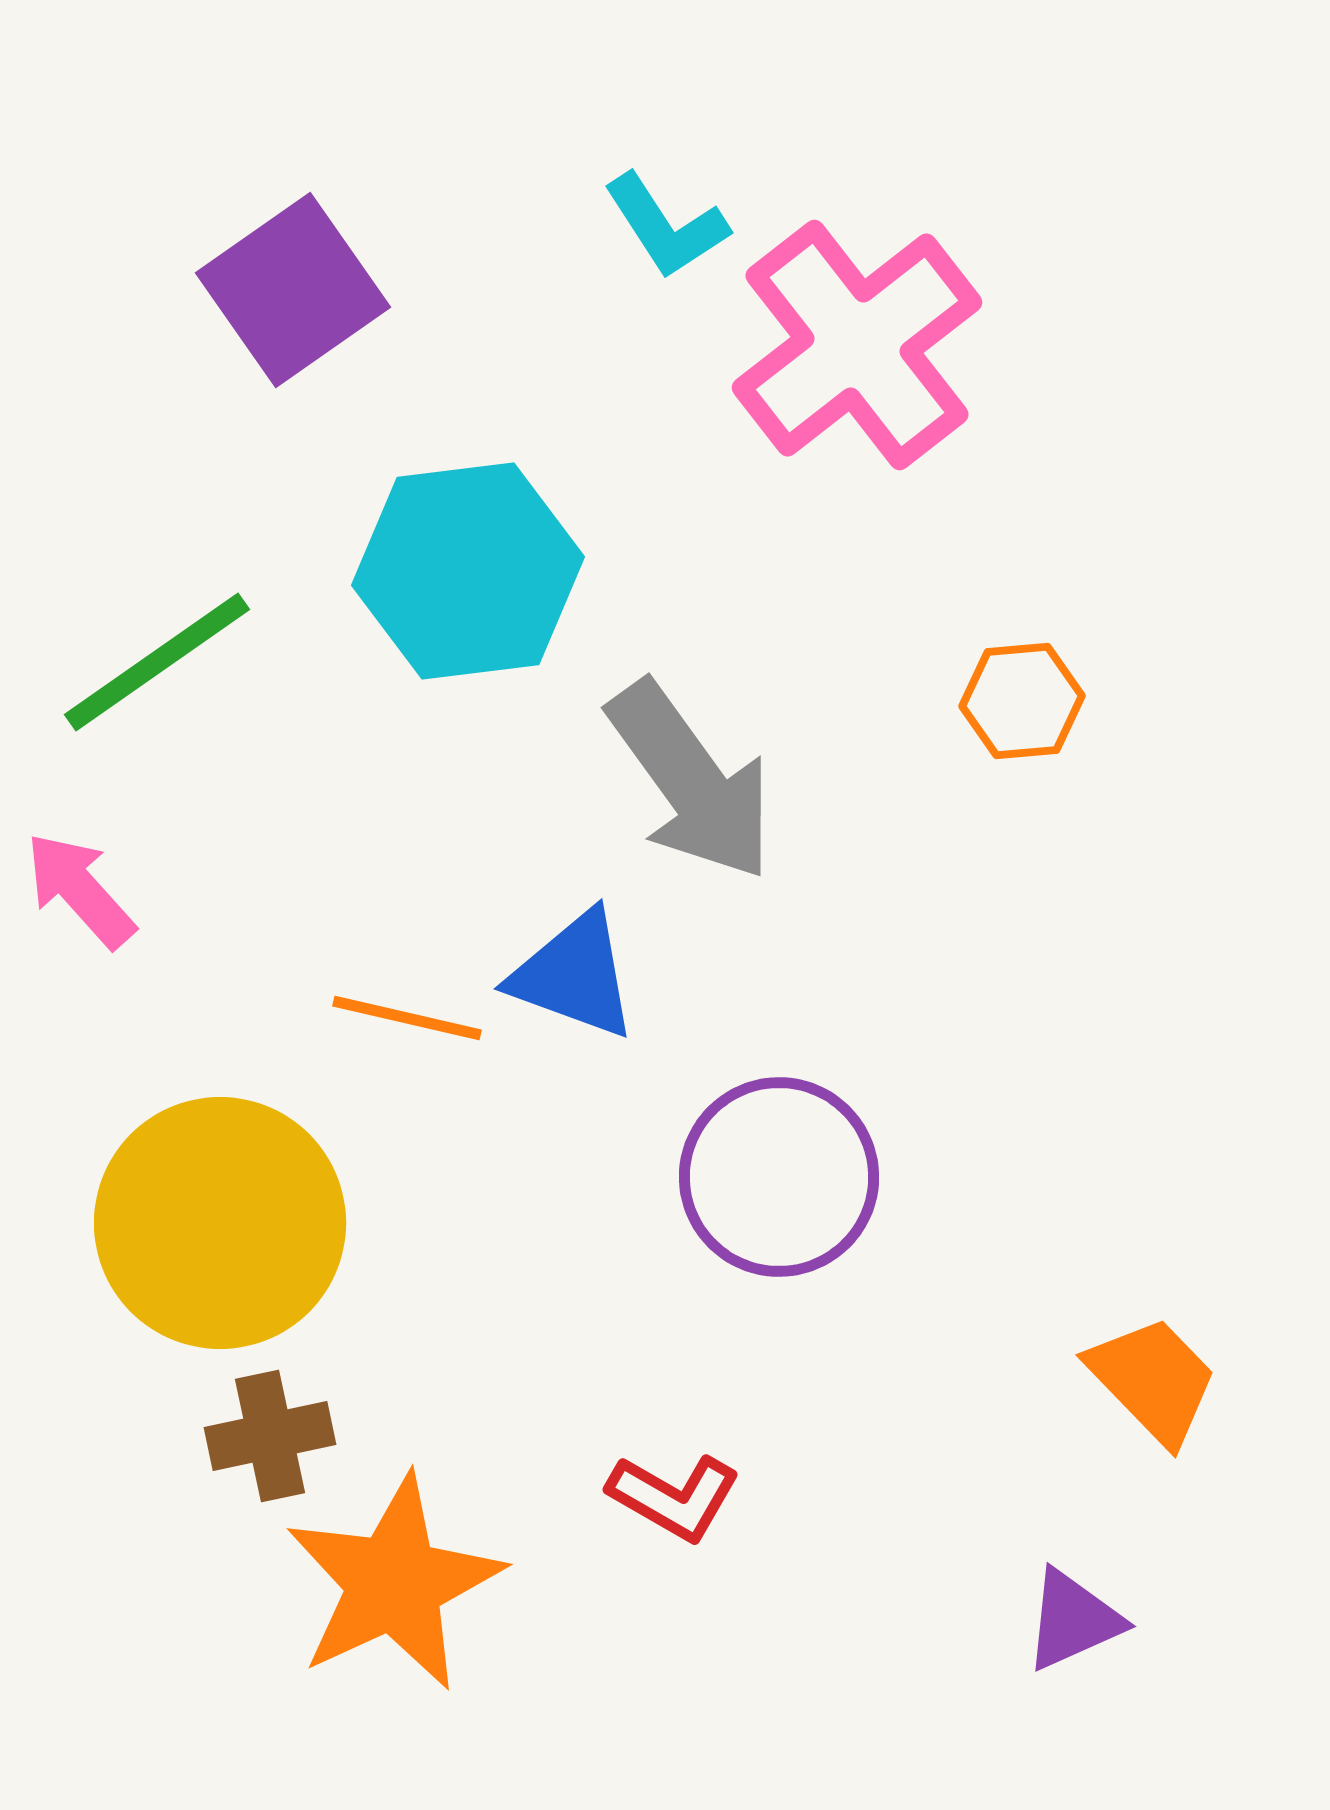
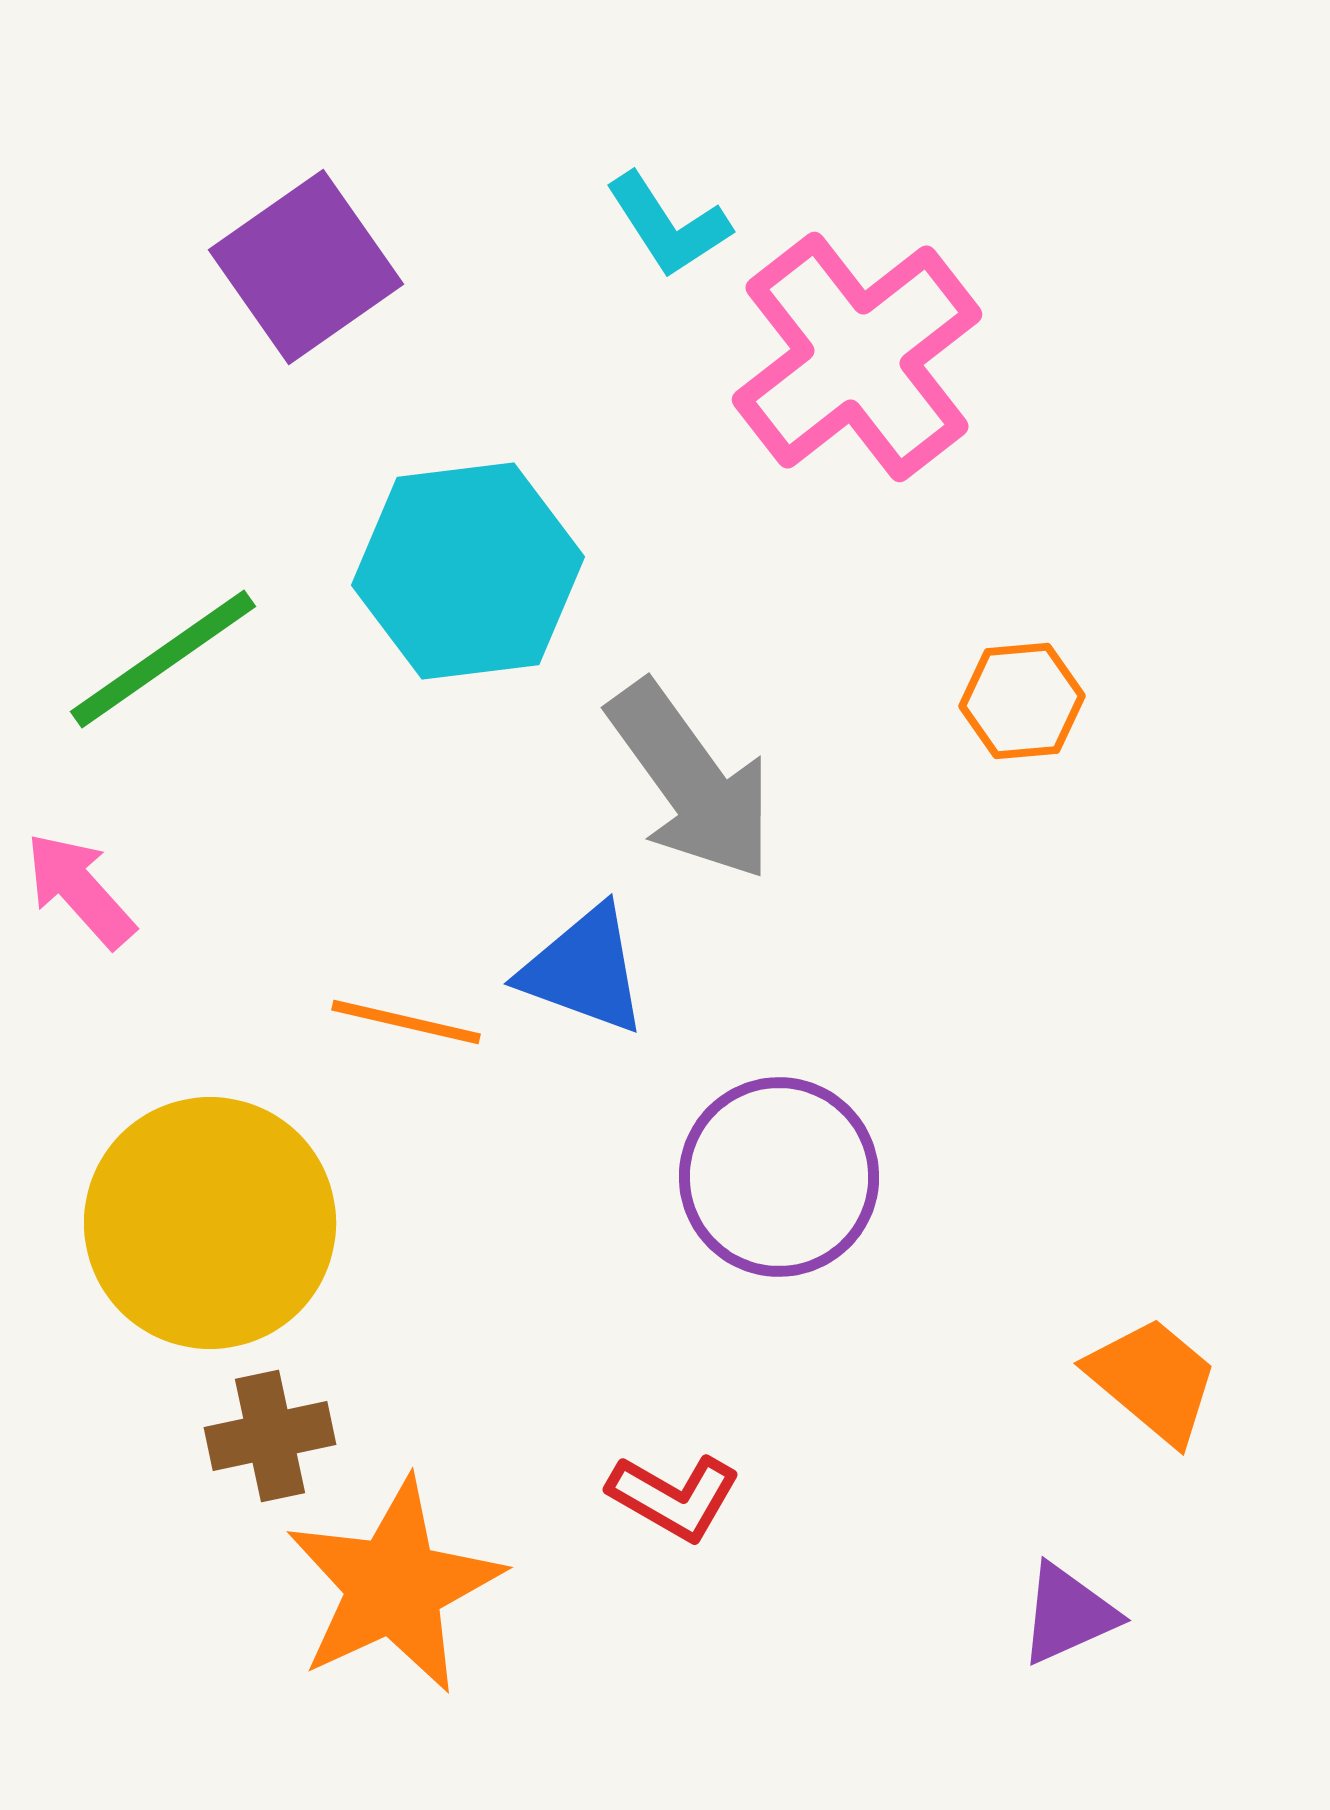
cyan L-shape: moved 2 px right, 1 px up
purple square: moved 13 px right, 23 px up
pink cross: moved 12 px down
green line: moved 6 px right, 3 px up
blue triangle: moved 10 px right, 5 px up
orange line: moved 1 px left, 4 px down
yellow circle: moved 10 px left
orange trapezoid: rotated 6 degrees counterclockwise
orange star: moved 3 px down
purple triangle: moved 5 px left, 6 px up
